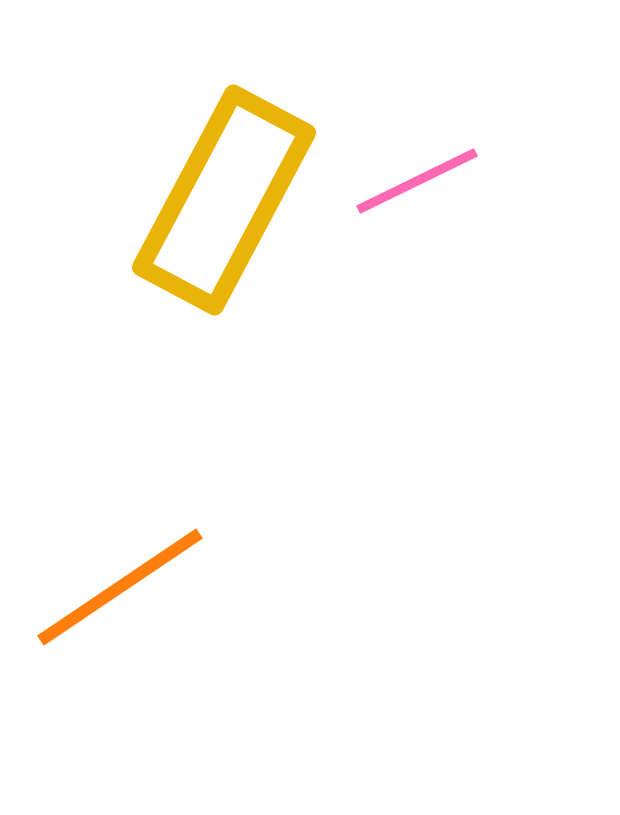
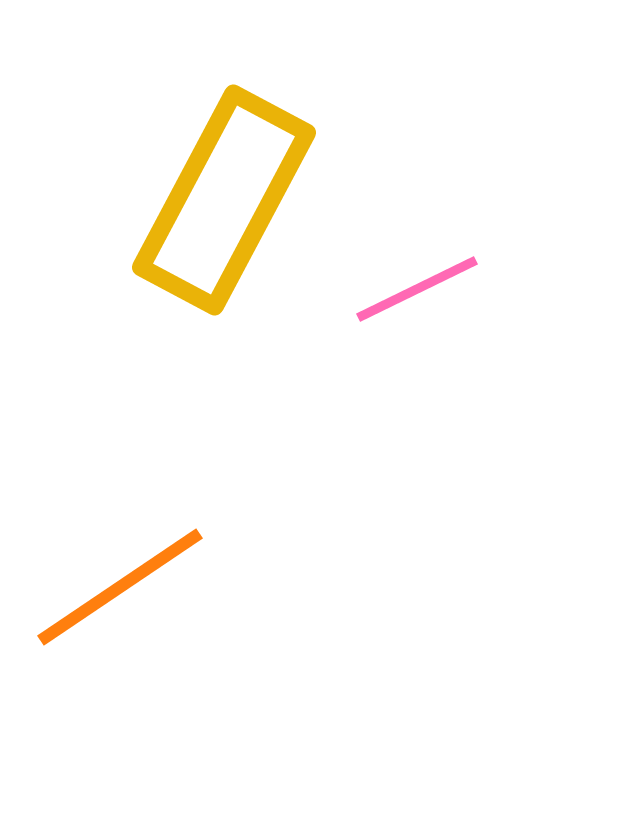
pink line: moved 108 px down
